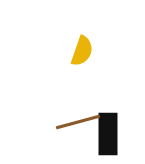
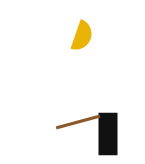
yellow semicircle: moved 15 px up
